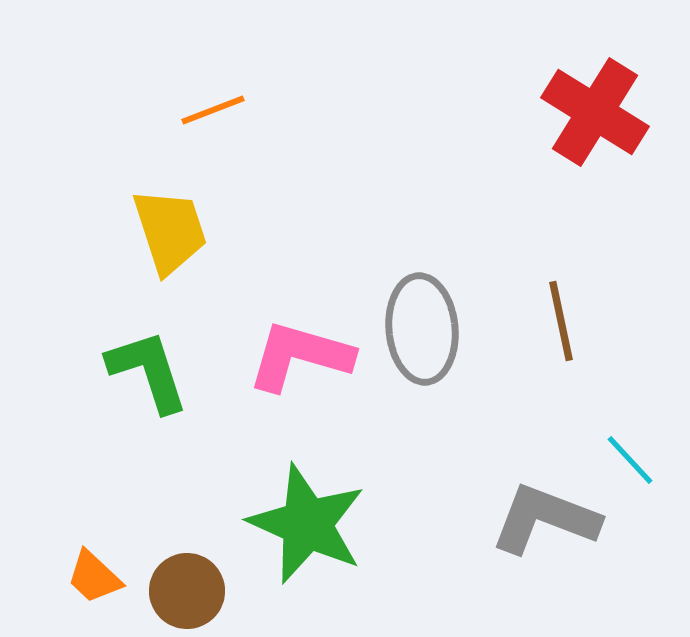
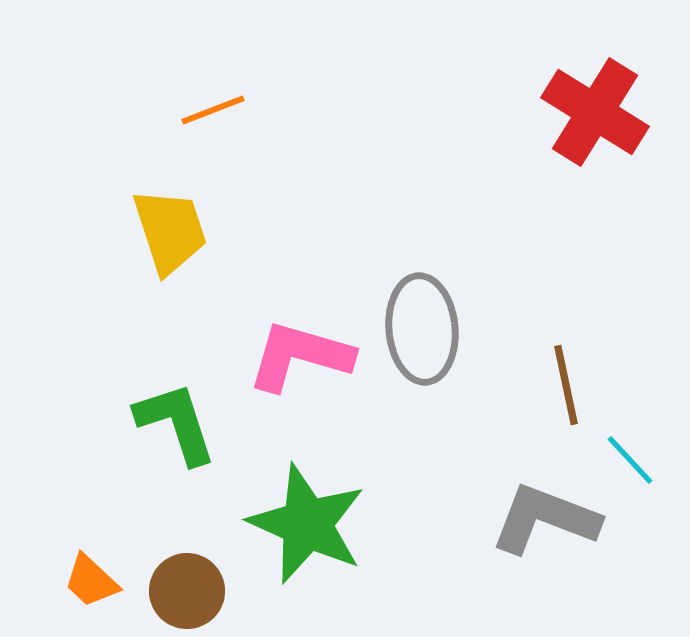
brown line: moved 5 px right, 64 px down
green L-shape: moved 28 px right, 52 px down
orange trapezoid: moved 3 px left, 4 px down
